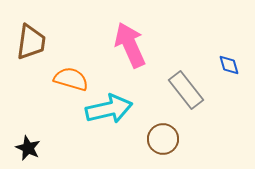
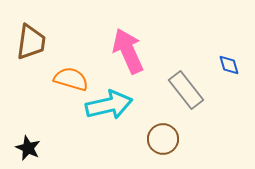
pink arrow: moved 2 px left, 6 px down
cyan arrow: moved 4 px up
